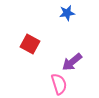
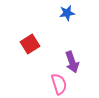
red square: rotated 30 degrees clockwise
purple arrow: rotated 70 degrees counterclockwise
